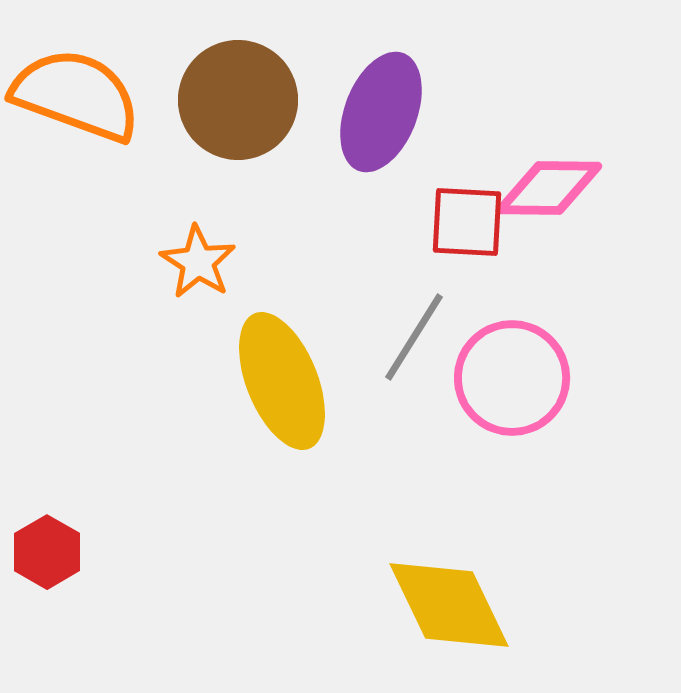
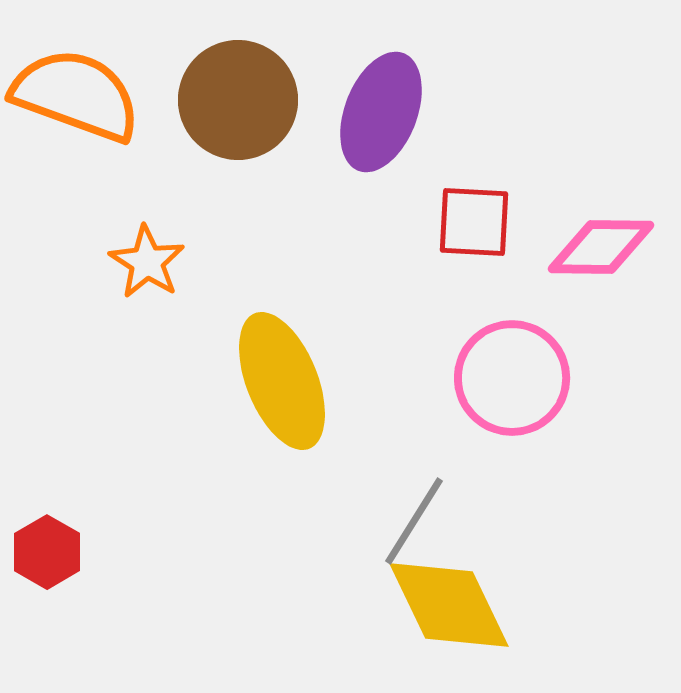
pink diamond: moved 52 px right, 59 px down
red square: moved 7 px right
orange star: moved 51 px left
gray line: moved 184 px down
